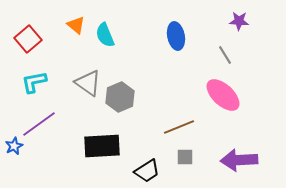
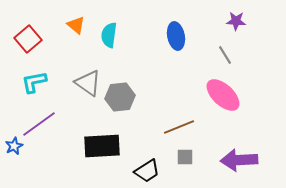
purple star: moved 3 px left
cyan semicircle: moved 4 px right; rotated 30 degrees clockwise
gray hexagon: rotated 16 degrees clockwise
